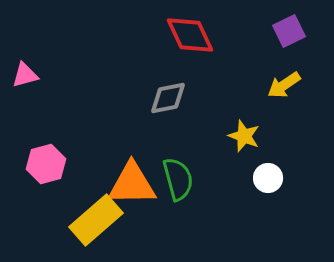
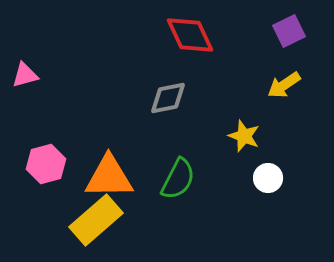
green semicircle: rotated 42 degrees clockwise
orange triangle: moved 23 px left, 7 px up
